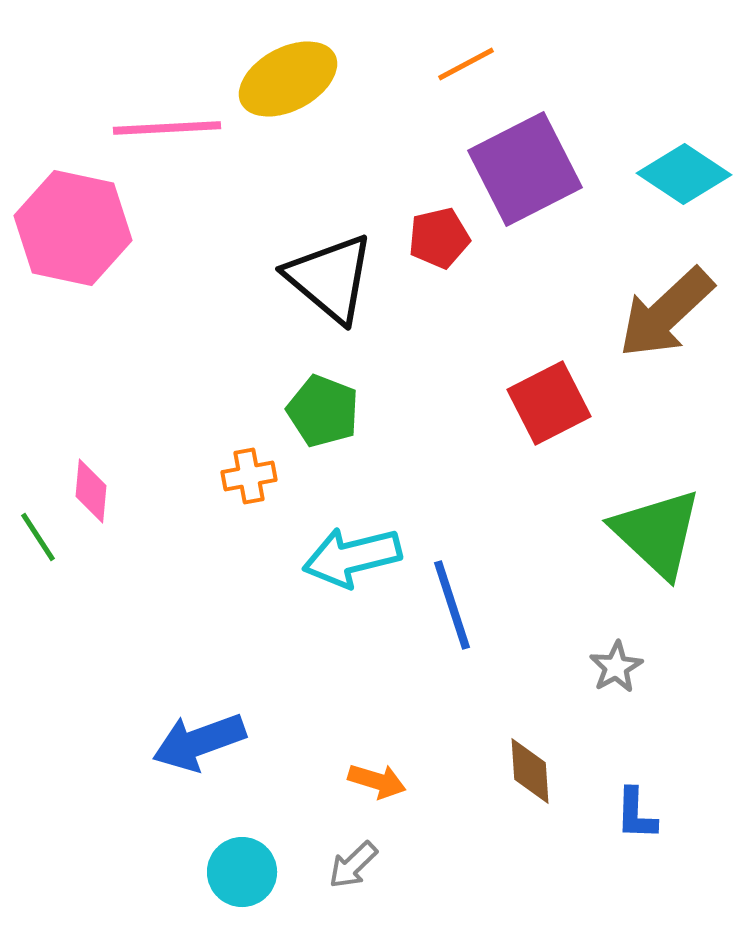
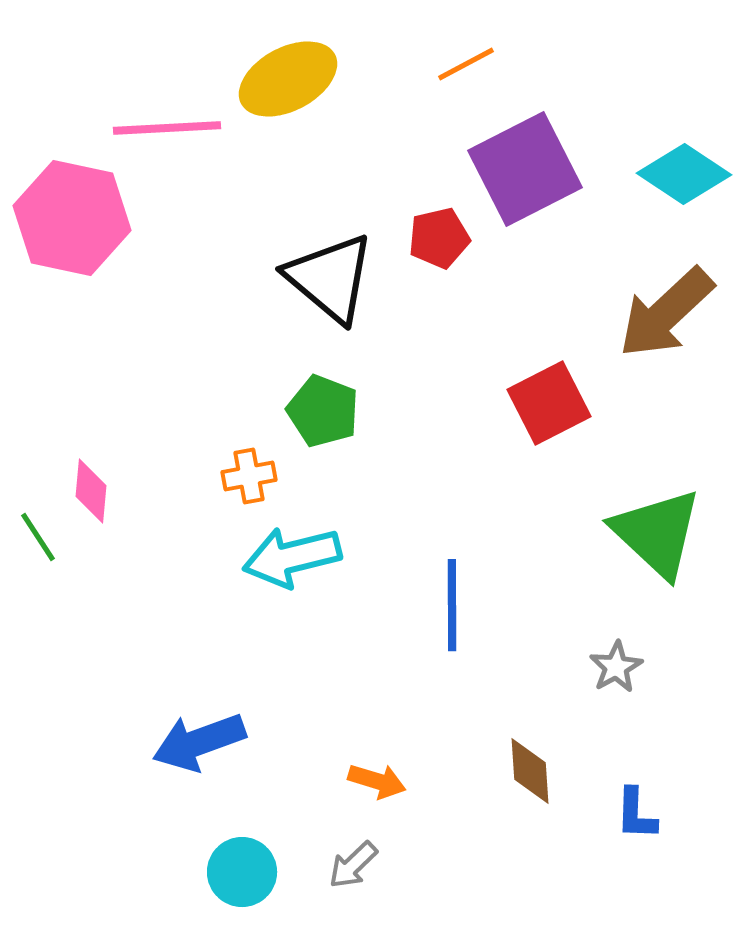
pink hexagon: moved 1 px left, 10 px up
cyan arrow: moved 60 px left
blue line: rotated 18 degrees clockwise
